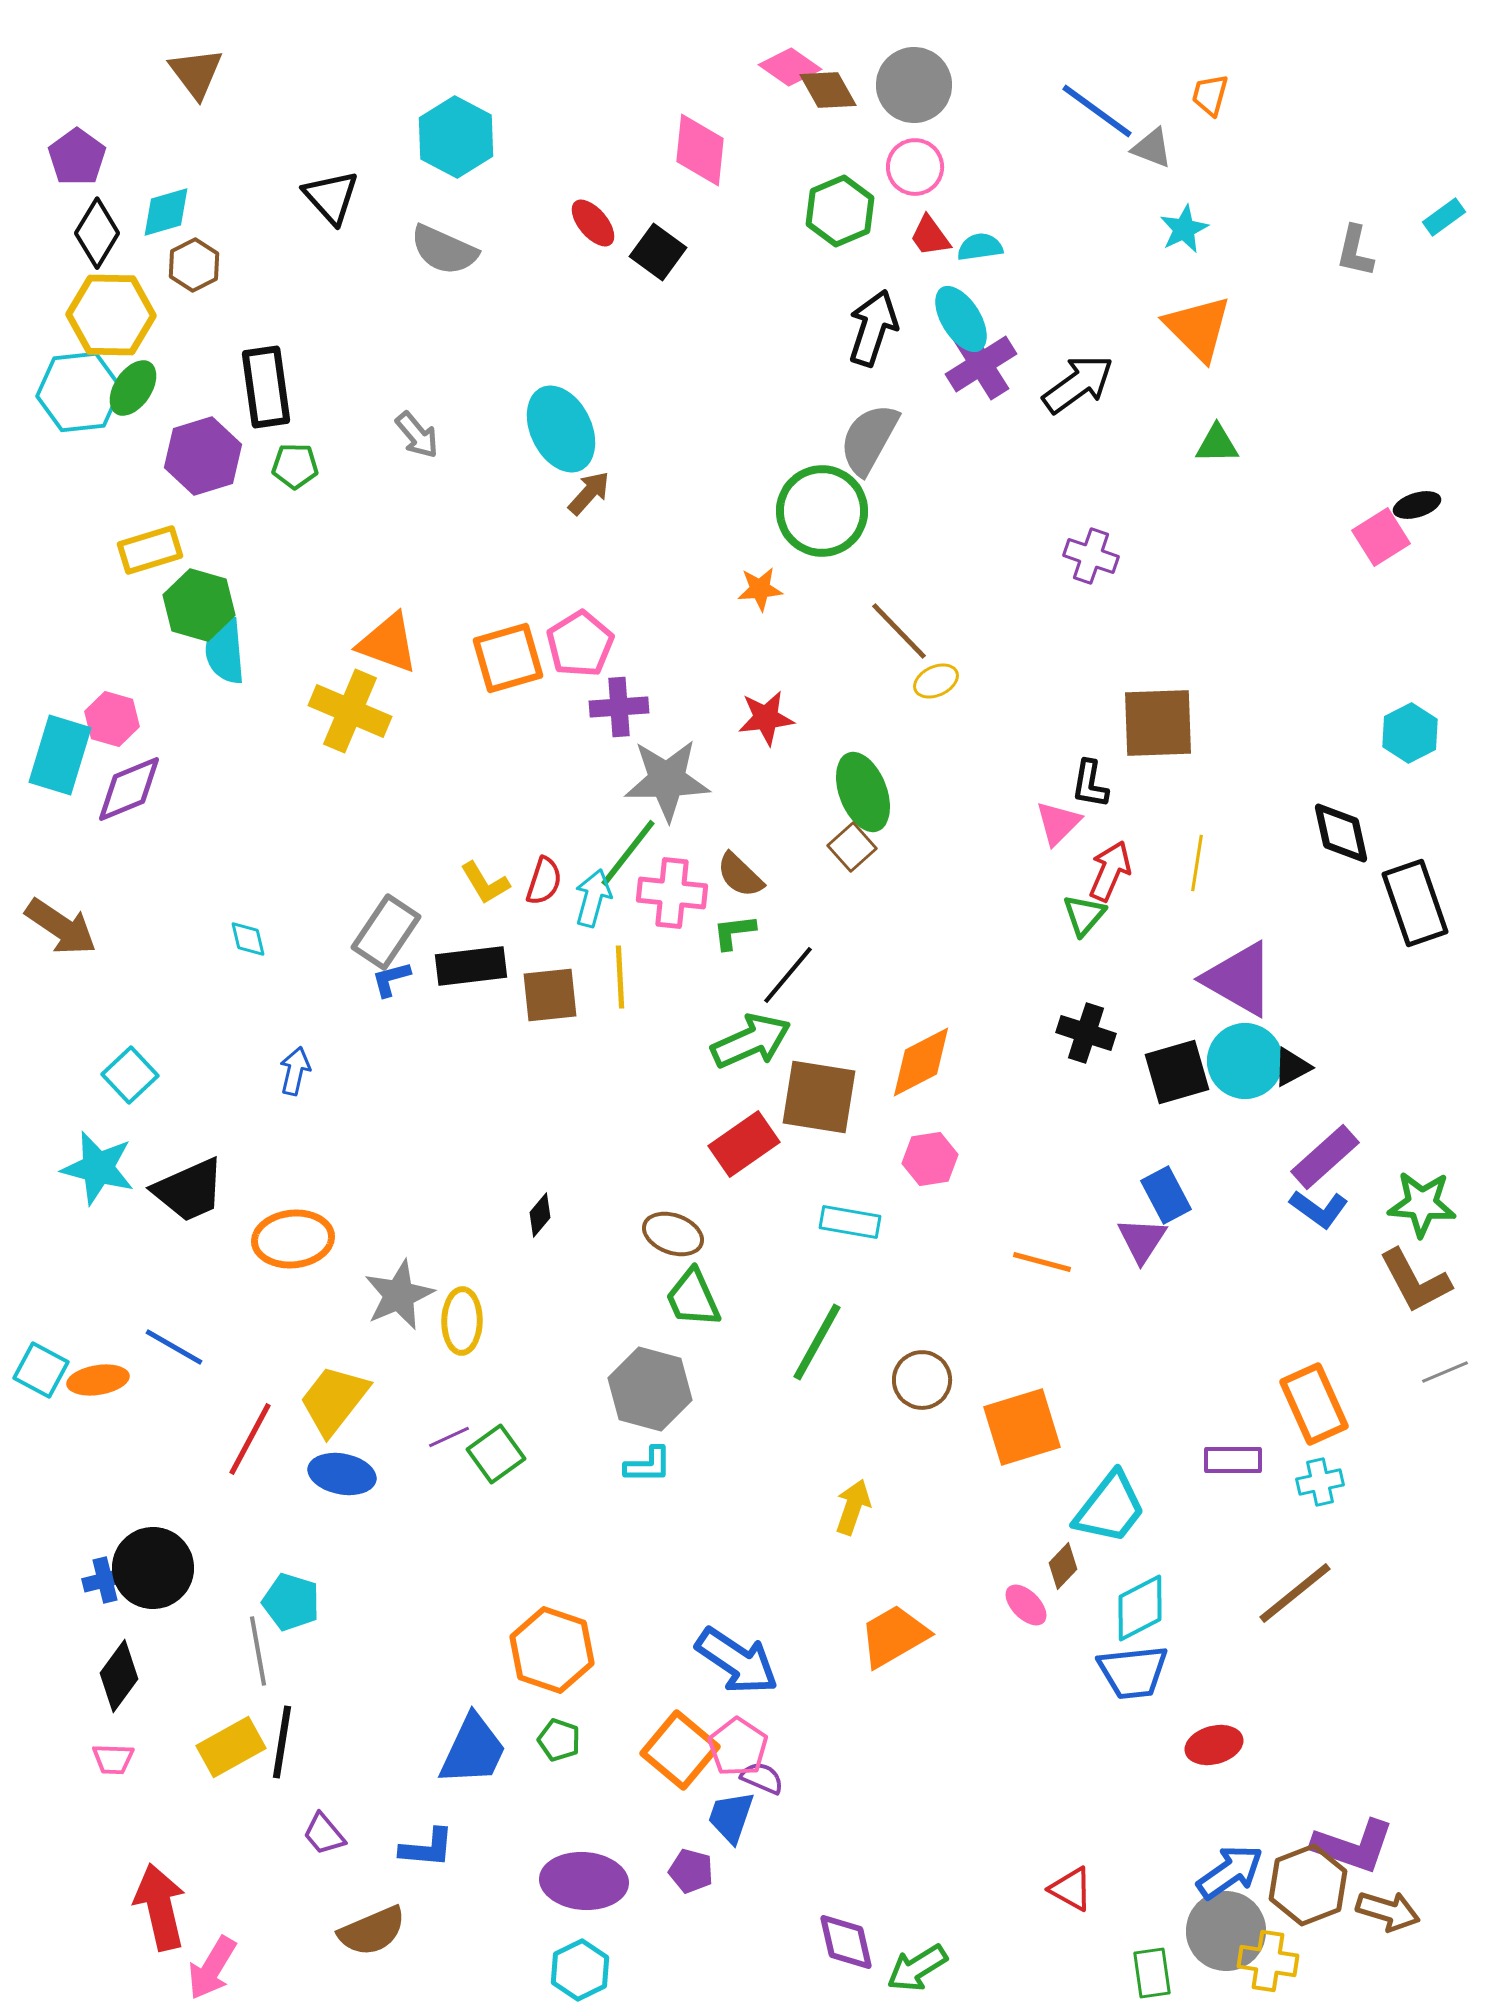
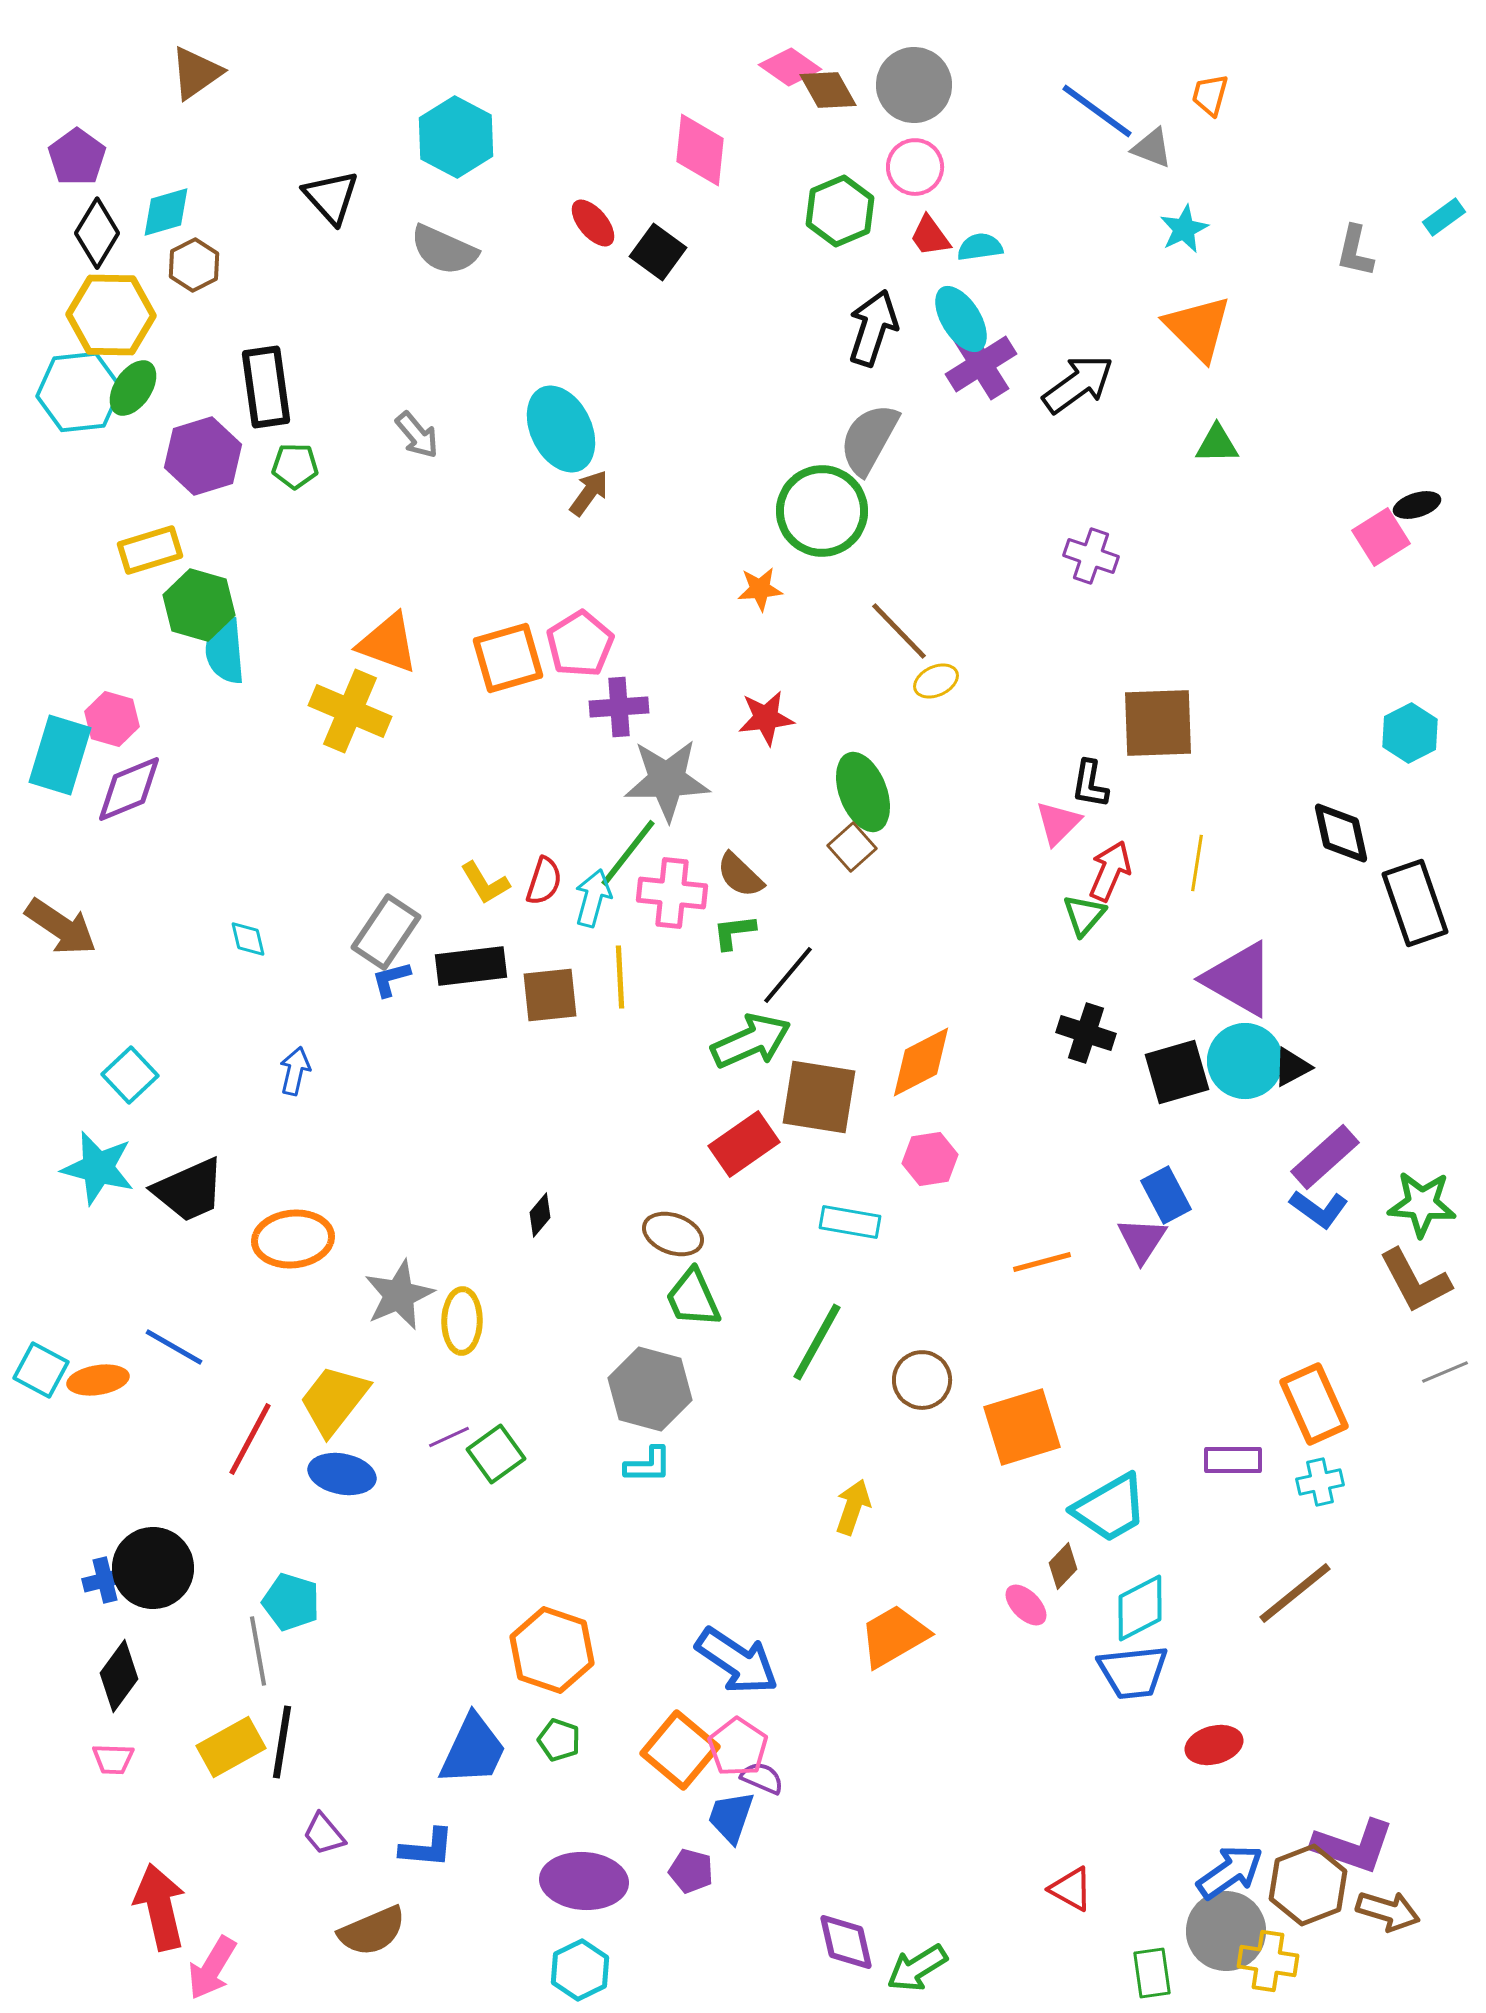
brown triangle at (196, 73): rotated 32 degrees clockwise
brown arrow at (589, 493): rotated 6 degrees counterclockwise
orange line at (1042, 1262): rotated 30 degrees counterclockwise
cyan trapezoid at (1110, 1508): rotated 22 degrees clockwise
